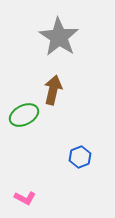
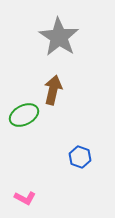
blue hexagon: rotated 20 degrees counterclockwise
